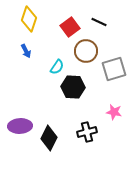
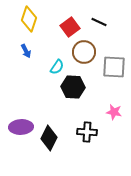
brown circle: moved 2 px left, 1 px down
gray square: moved 2 px up; rotated 20 degrees clockwise
purple ellipse: moved 1 px right, 1 px down
black cross: rotated 18 degrees clockwise
